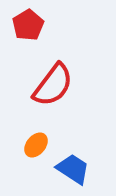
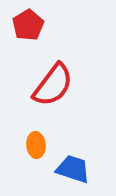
orange ellipse: rotated 45 degrees counterclockwise
blue trapezoid: rotated 15 degrees counterclockwise
